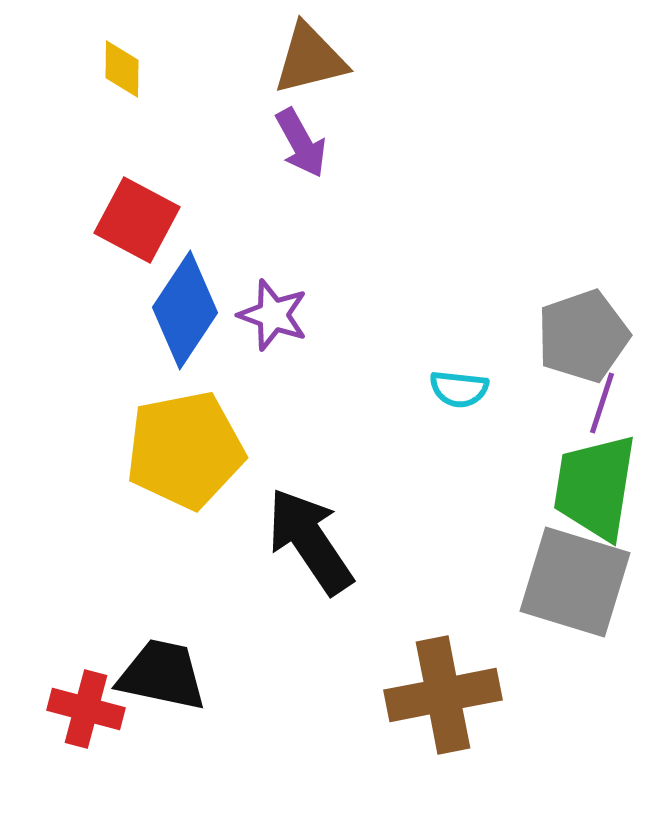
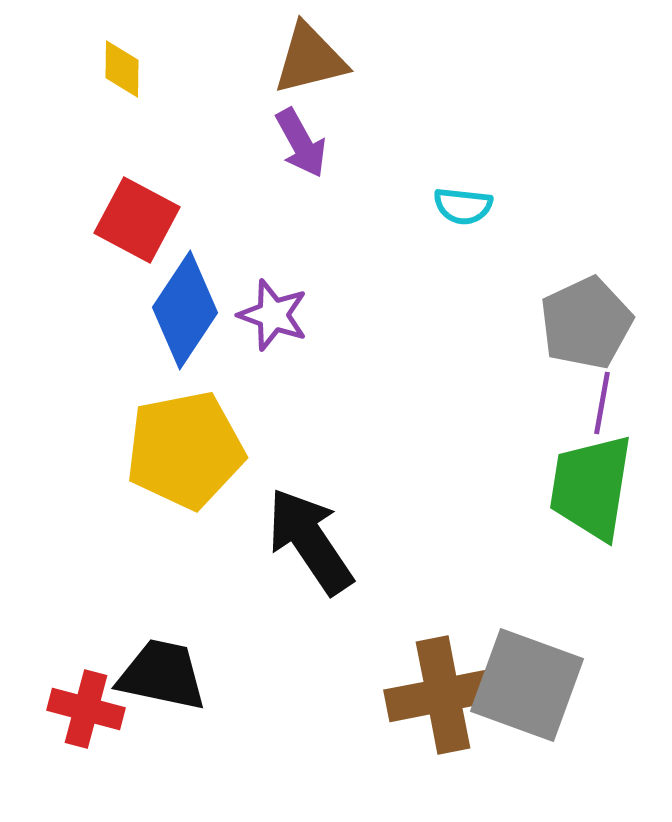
gray pentagon: moved 3 px right, 13 px up; rotated 6 degrees counterclockwise
cyan semicircle: moved 4 px right, 183 px up
purple line: rotated 8 degrees counterclockwise
green trapezoid: moved 4 px left
gray square: moved 48 px left, 103 px down; rotated 3 degrees clockwise
